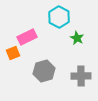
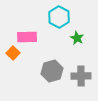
pink rectangle: rotated 24 degrees clockwise
orange square: rotated 24 degrees counterclockwise
gray hexagon: moved 8 px right
